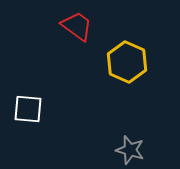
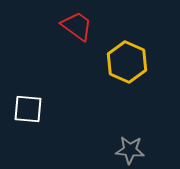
gray star: rotated 12 degrees counterclockwise
